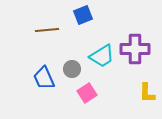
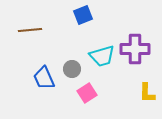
brown line: moved 17 px left
cyan trapezoid: rotated 16 degrees clockwise
